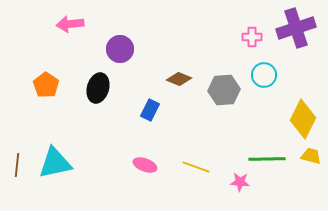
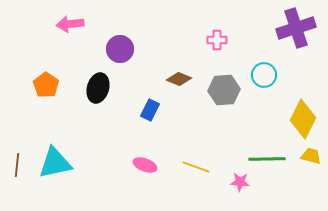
pink cross: moved 35 px left, 3 px down
